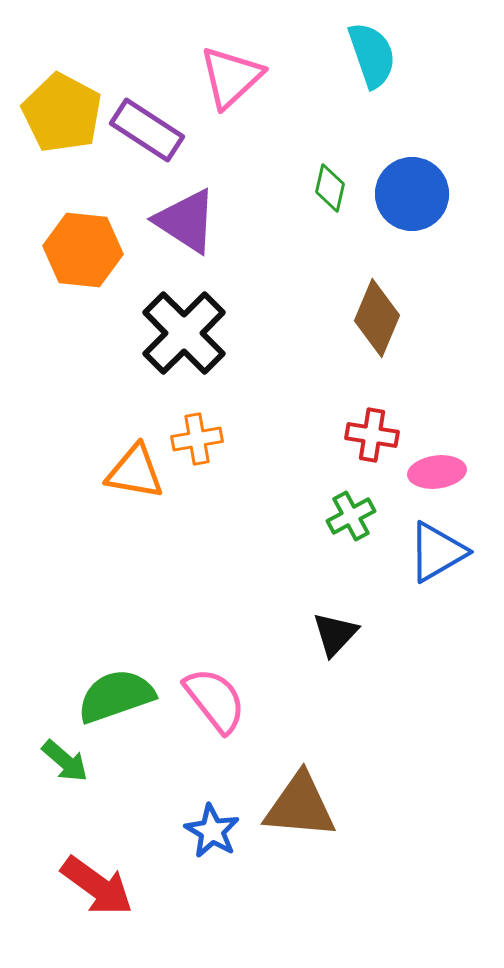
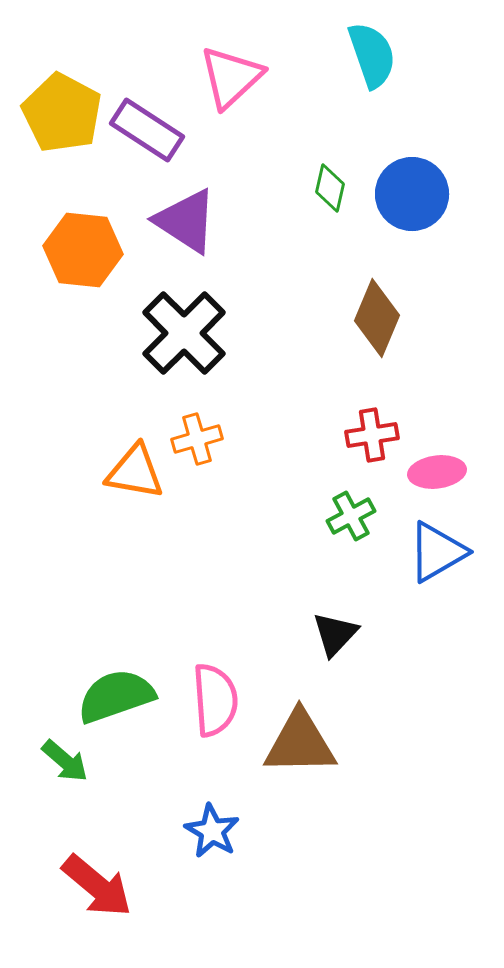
red cross: rotated 18 degrees counterclockwise
orange cross: rotated 6 degrees counterclockwise
pink semicircle: rotated 34 degrees clockwise
brown triangle: moved 63 px up; rotated 6 degrees counterclockwise
red arrow: rotated 4 degrees clockwise
